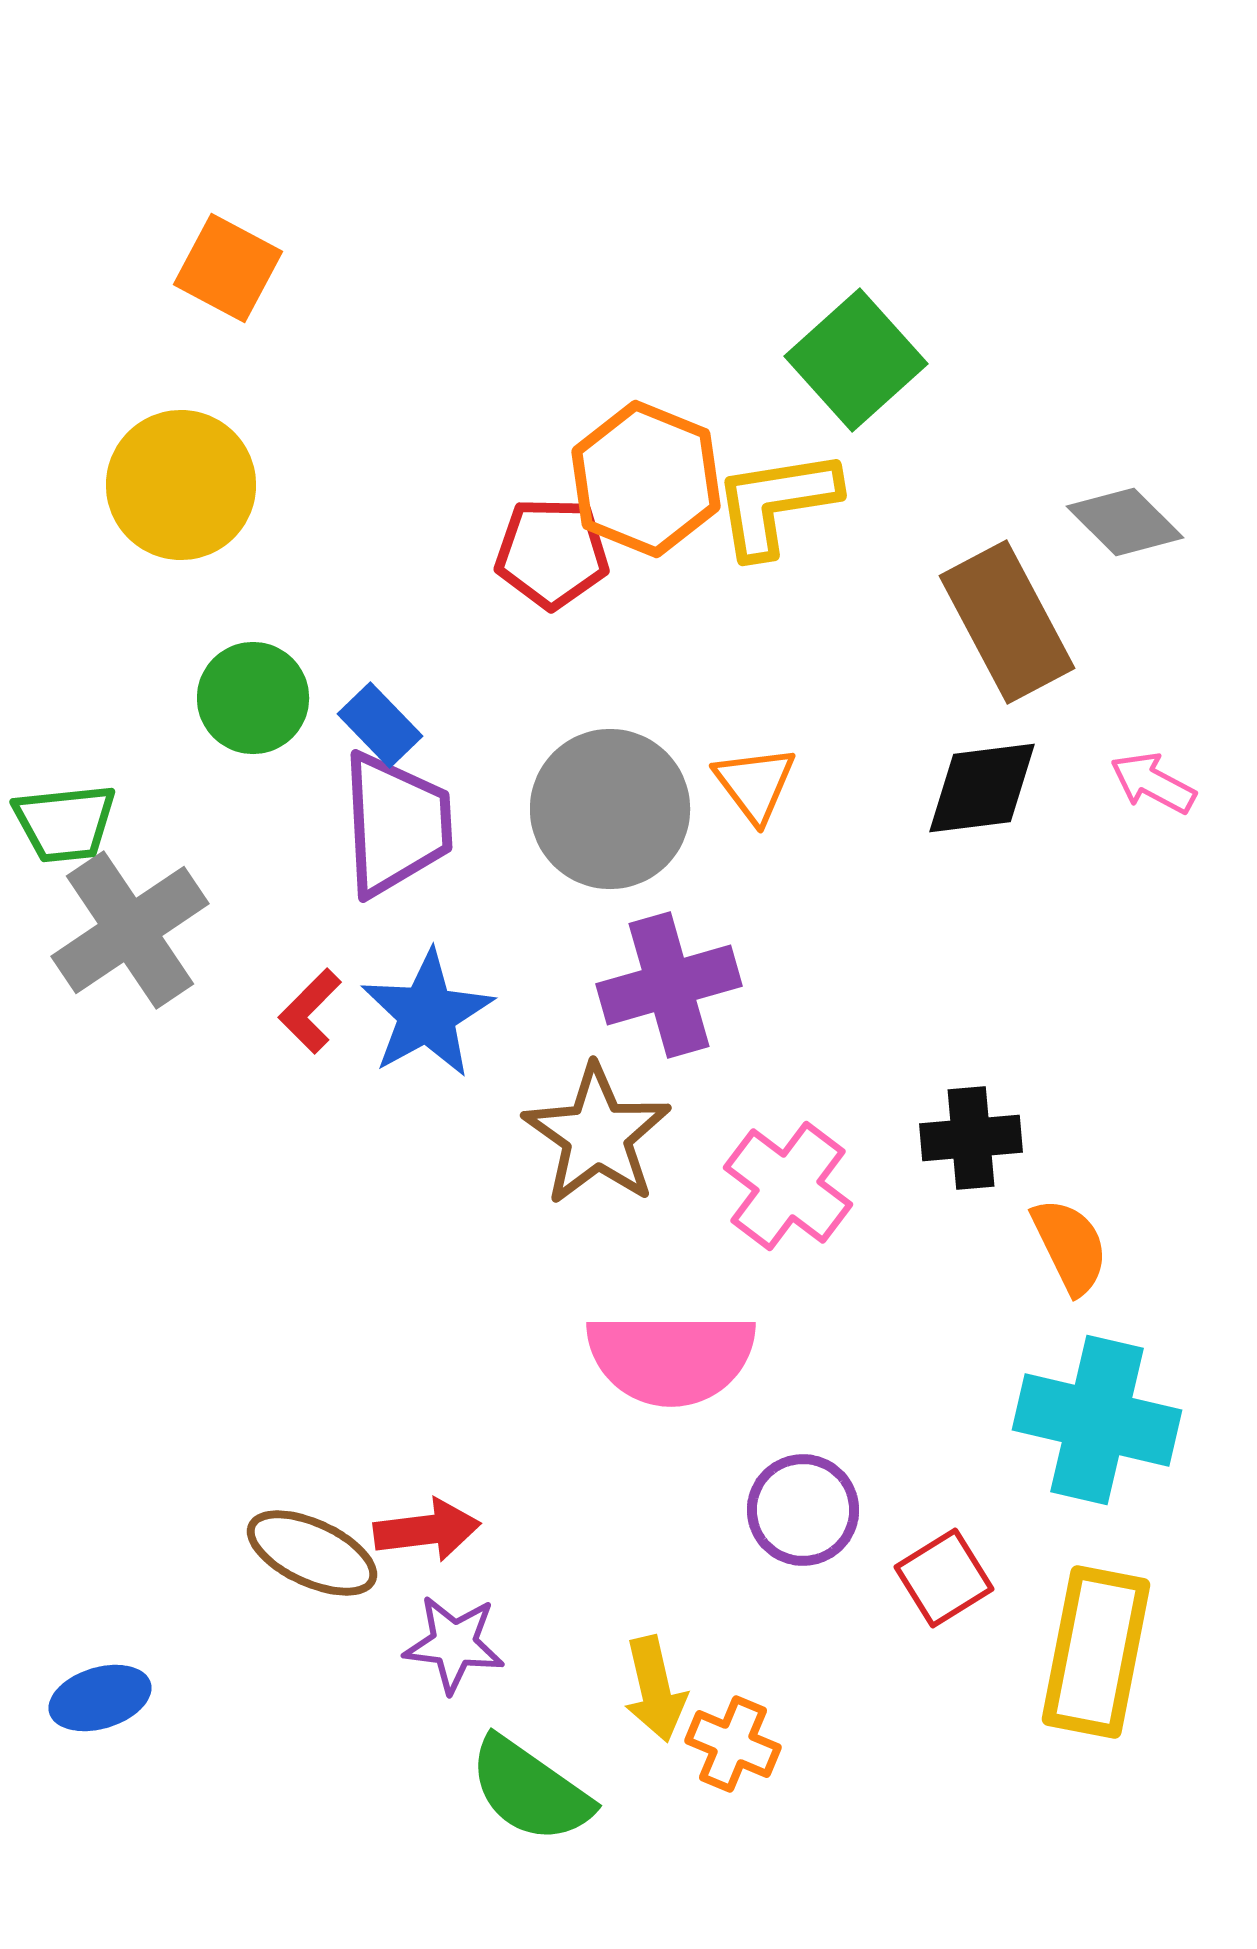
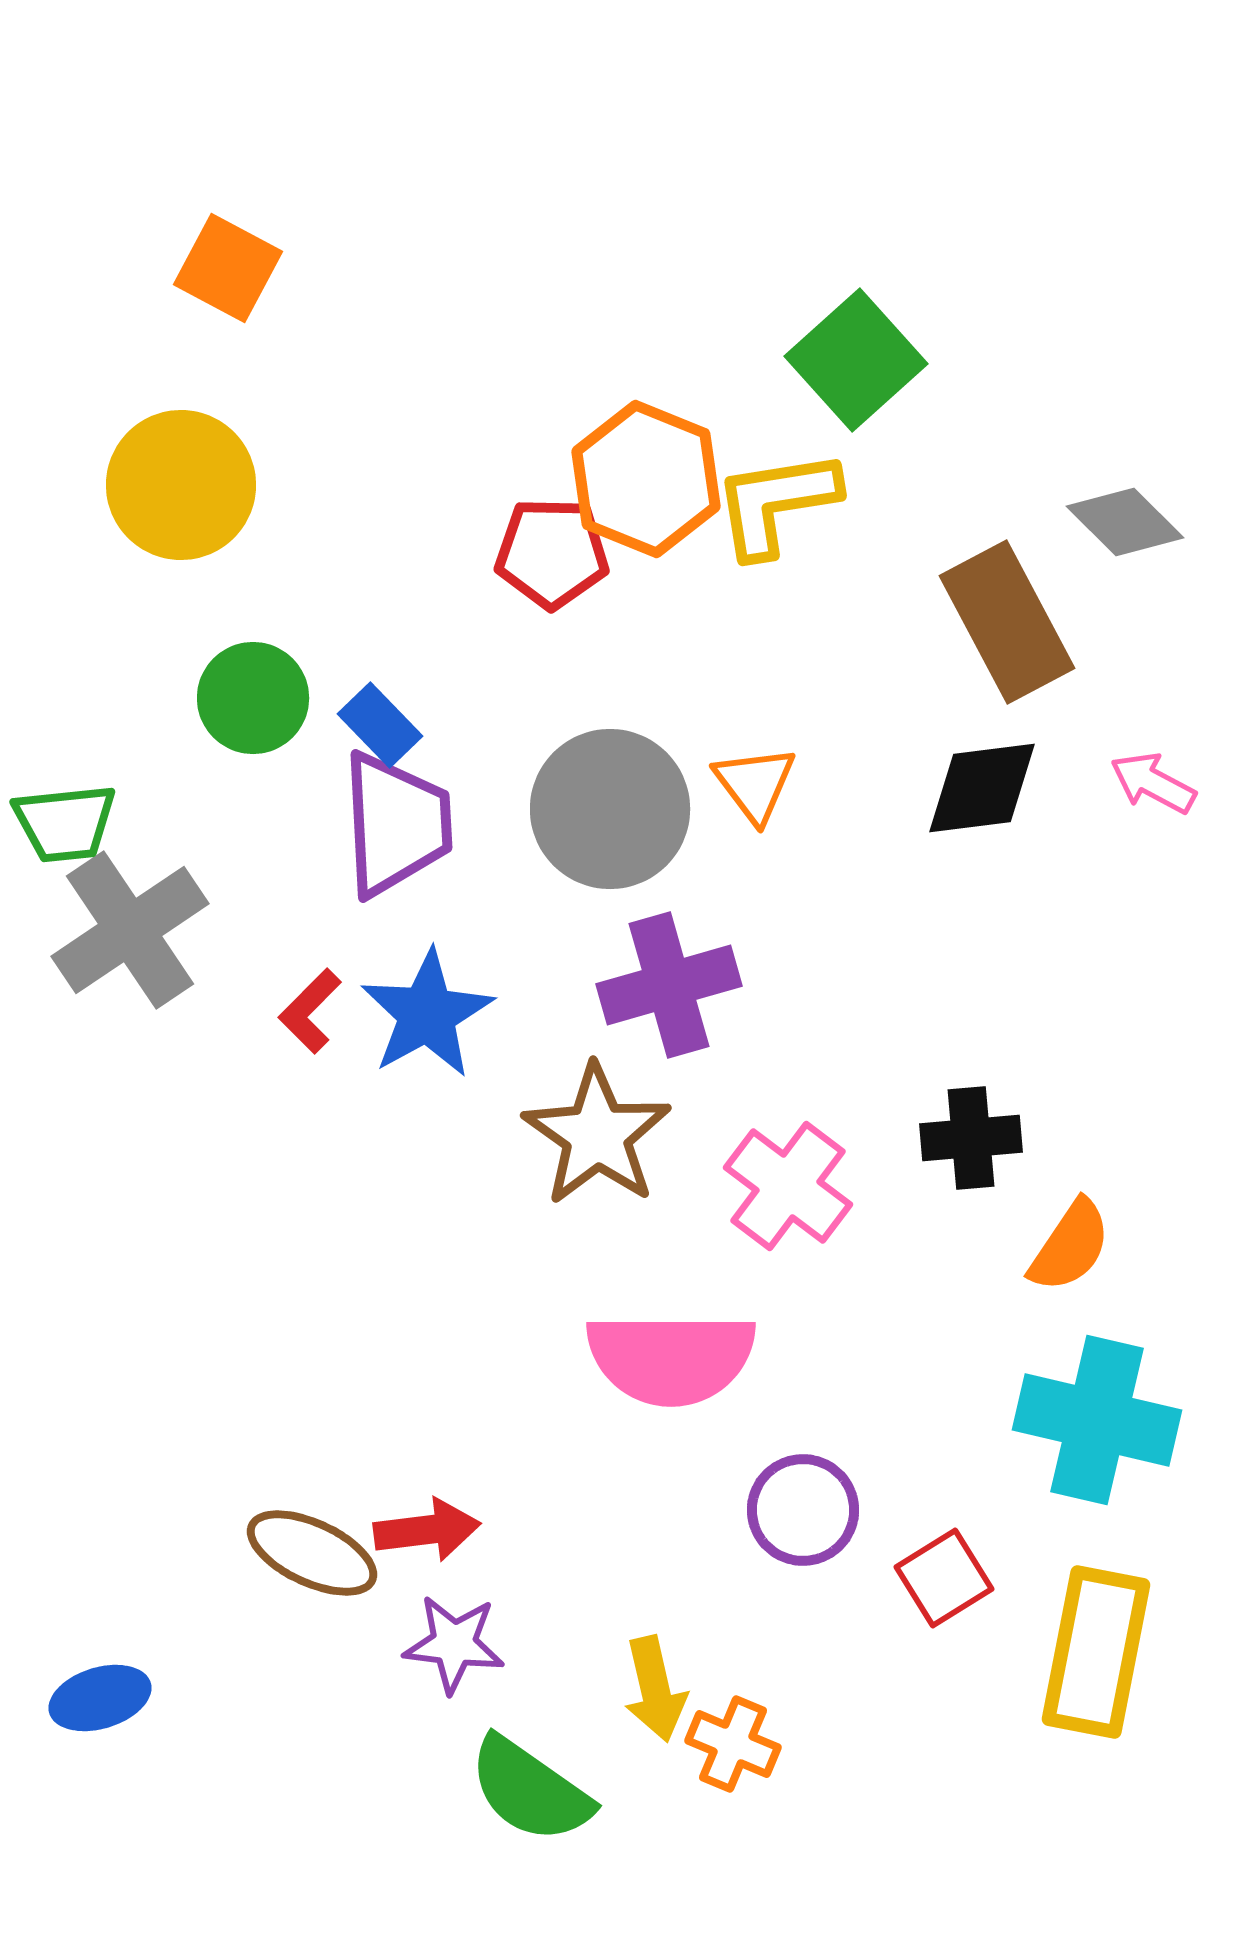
orange semicircle: rotated 60 degrees clockwise
